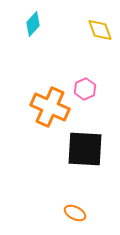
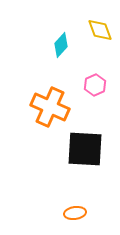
cyan diamond: moved 28 px right, 21 px down
pink hexagon: moved 10 px right, 4 px up
orange ellipse: rotated 35 degrees counterclockwise
